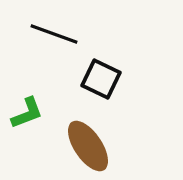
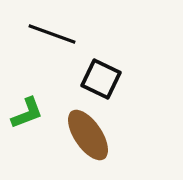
black line: moved 2 px left
brown ellipse: moved 11 px up
